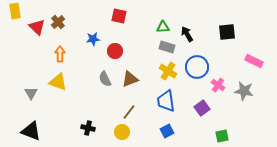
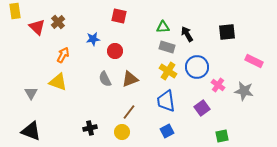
orange arrow: moved 3 px right, 1 px down; rotated 28 degrees clockwise
black cross: moved 2 px right; rotated 24 degrees counterclockwise
